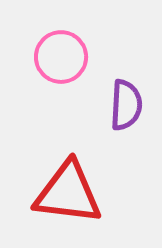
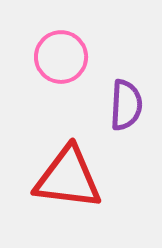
red triangle: moved 15 px up
